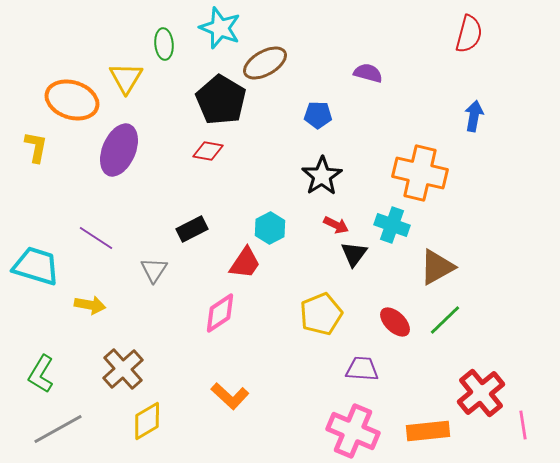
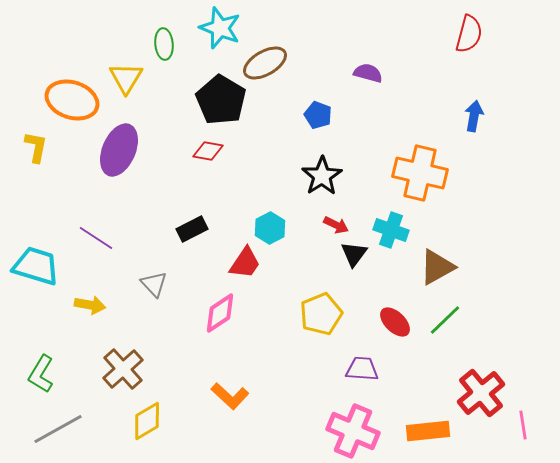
blue pentagon: rotated 20 degrees clockwise
cyan cross: moved 1 px left, 5 px down
gray triangle: moved 14 px down; rotated 16 degrees counterclockwise
